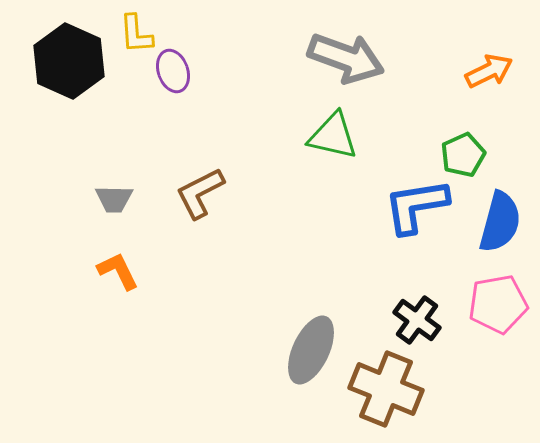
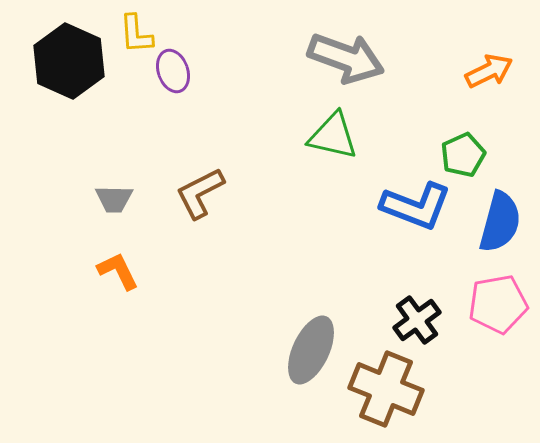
blue L-shape: rotated 150 degrees counterclockwise
black cross: rotated 18 degrees clockwise
